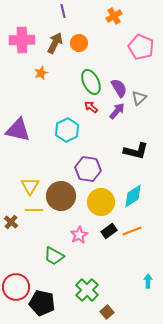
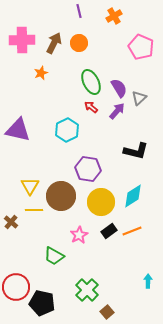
purple line: moved 16 px right
brown arrow: moved 1 px left
